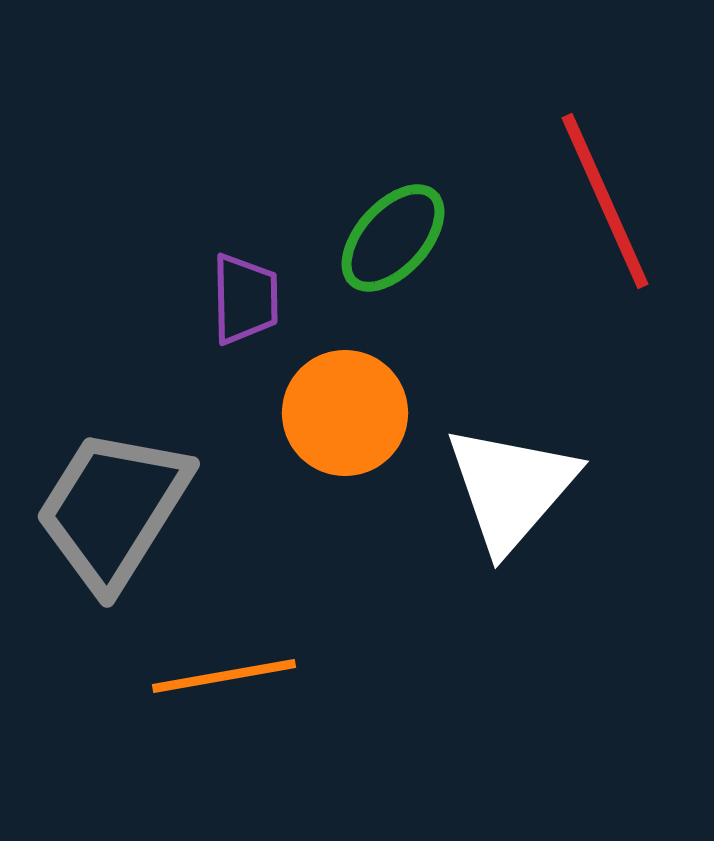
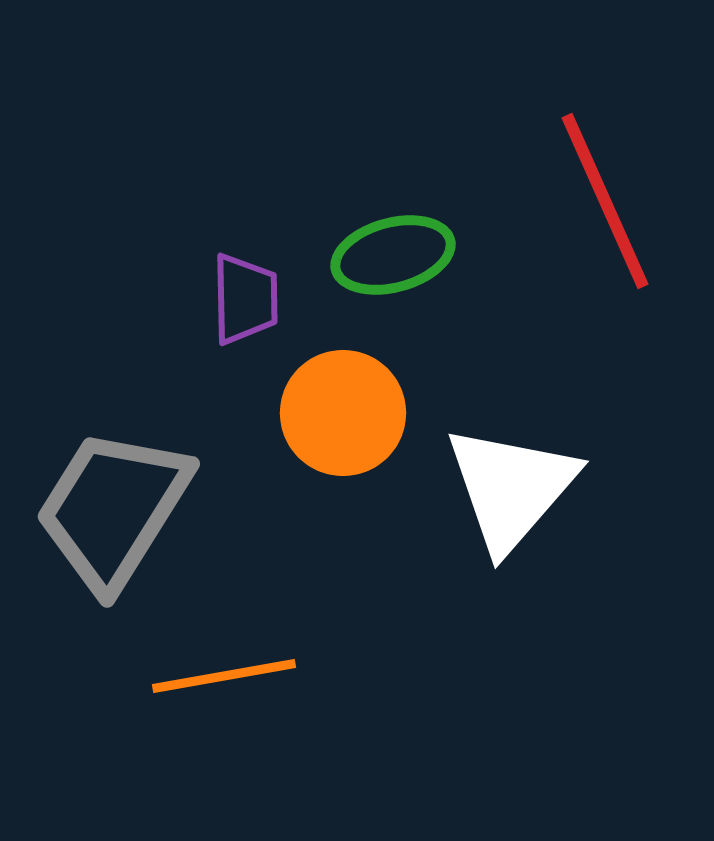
green ellipse: moved 17 px down; rotated 33 degrees clockwise
orange circle: moved 2 px left
